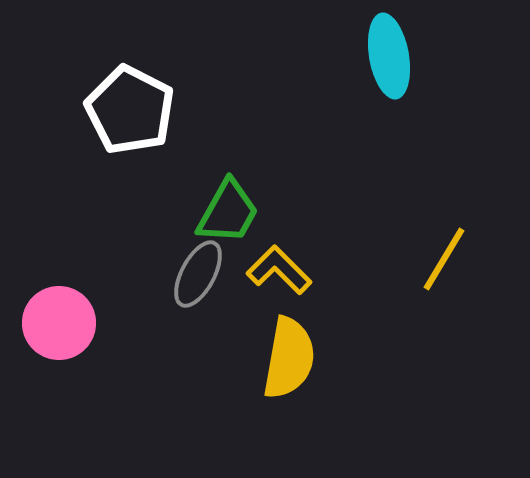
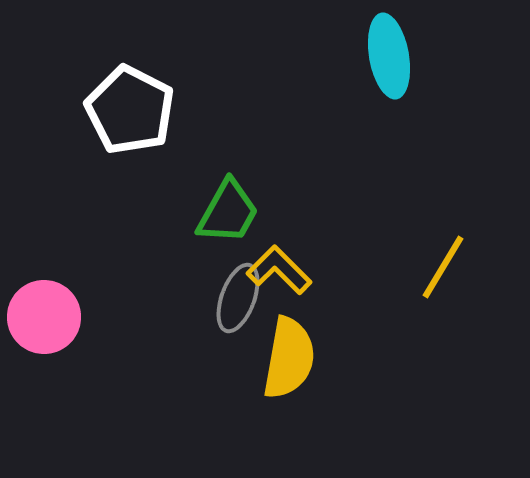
yellow line: moved 1 px left, 8 px down
gray ellipse: moved 40 px right, 24 px down; rotated 8 degrees counterclockwise
pink circle: moved 15 px left, 6 px up
